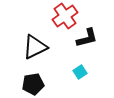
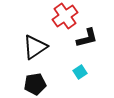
black triangle: rotated 8 degrees counterclockwise
black pentagon: moved 2 px right
